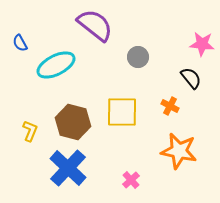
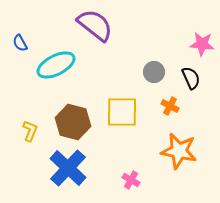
gray circle: moved 16 px right, 15 px down
black semicircle: rotated 15 degrees clockwise
pink cross: rotated 18 degrees counterclockwise
